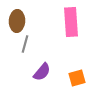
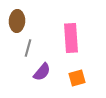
pink rectangle: moved 16 px down
gray line: moved 3 px right, 4 px down
